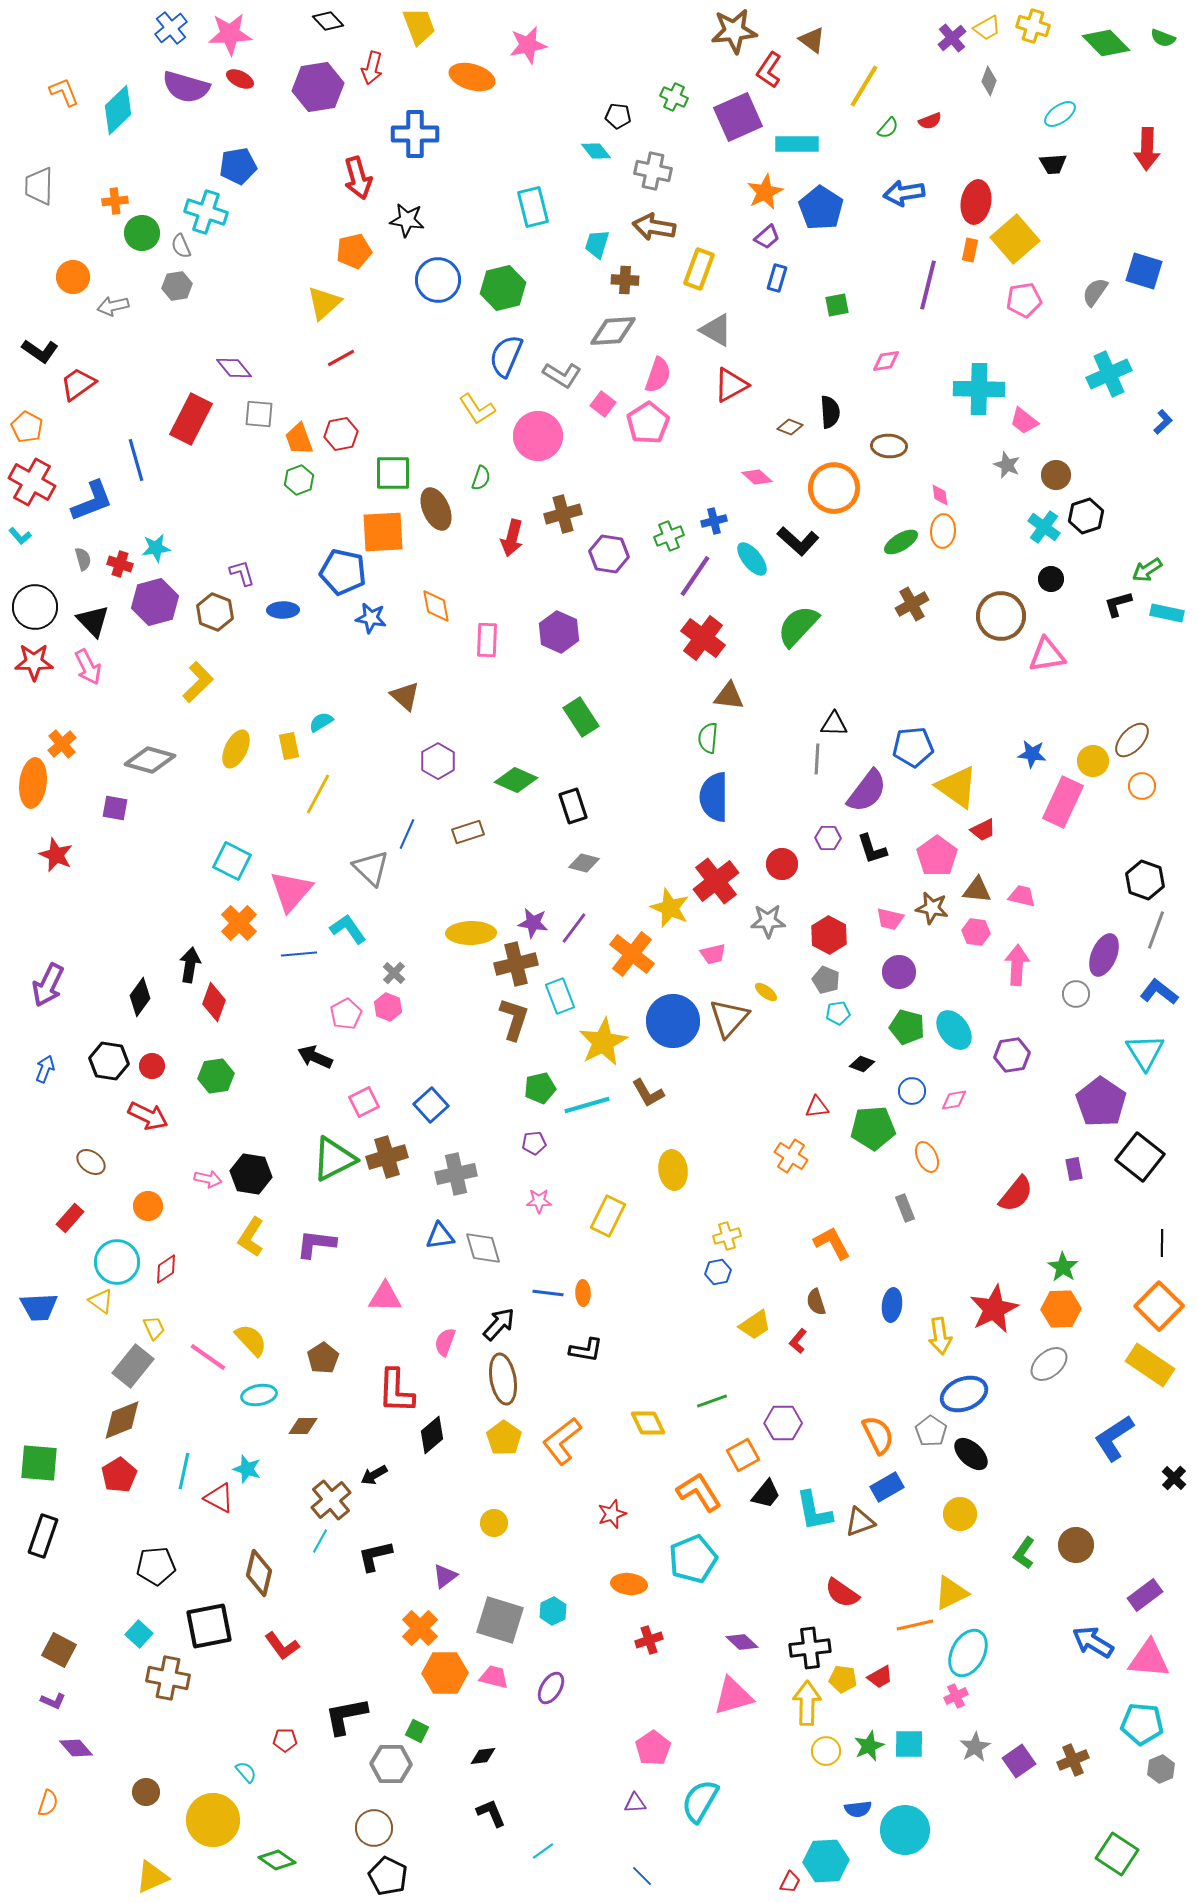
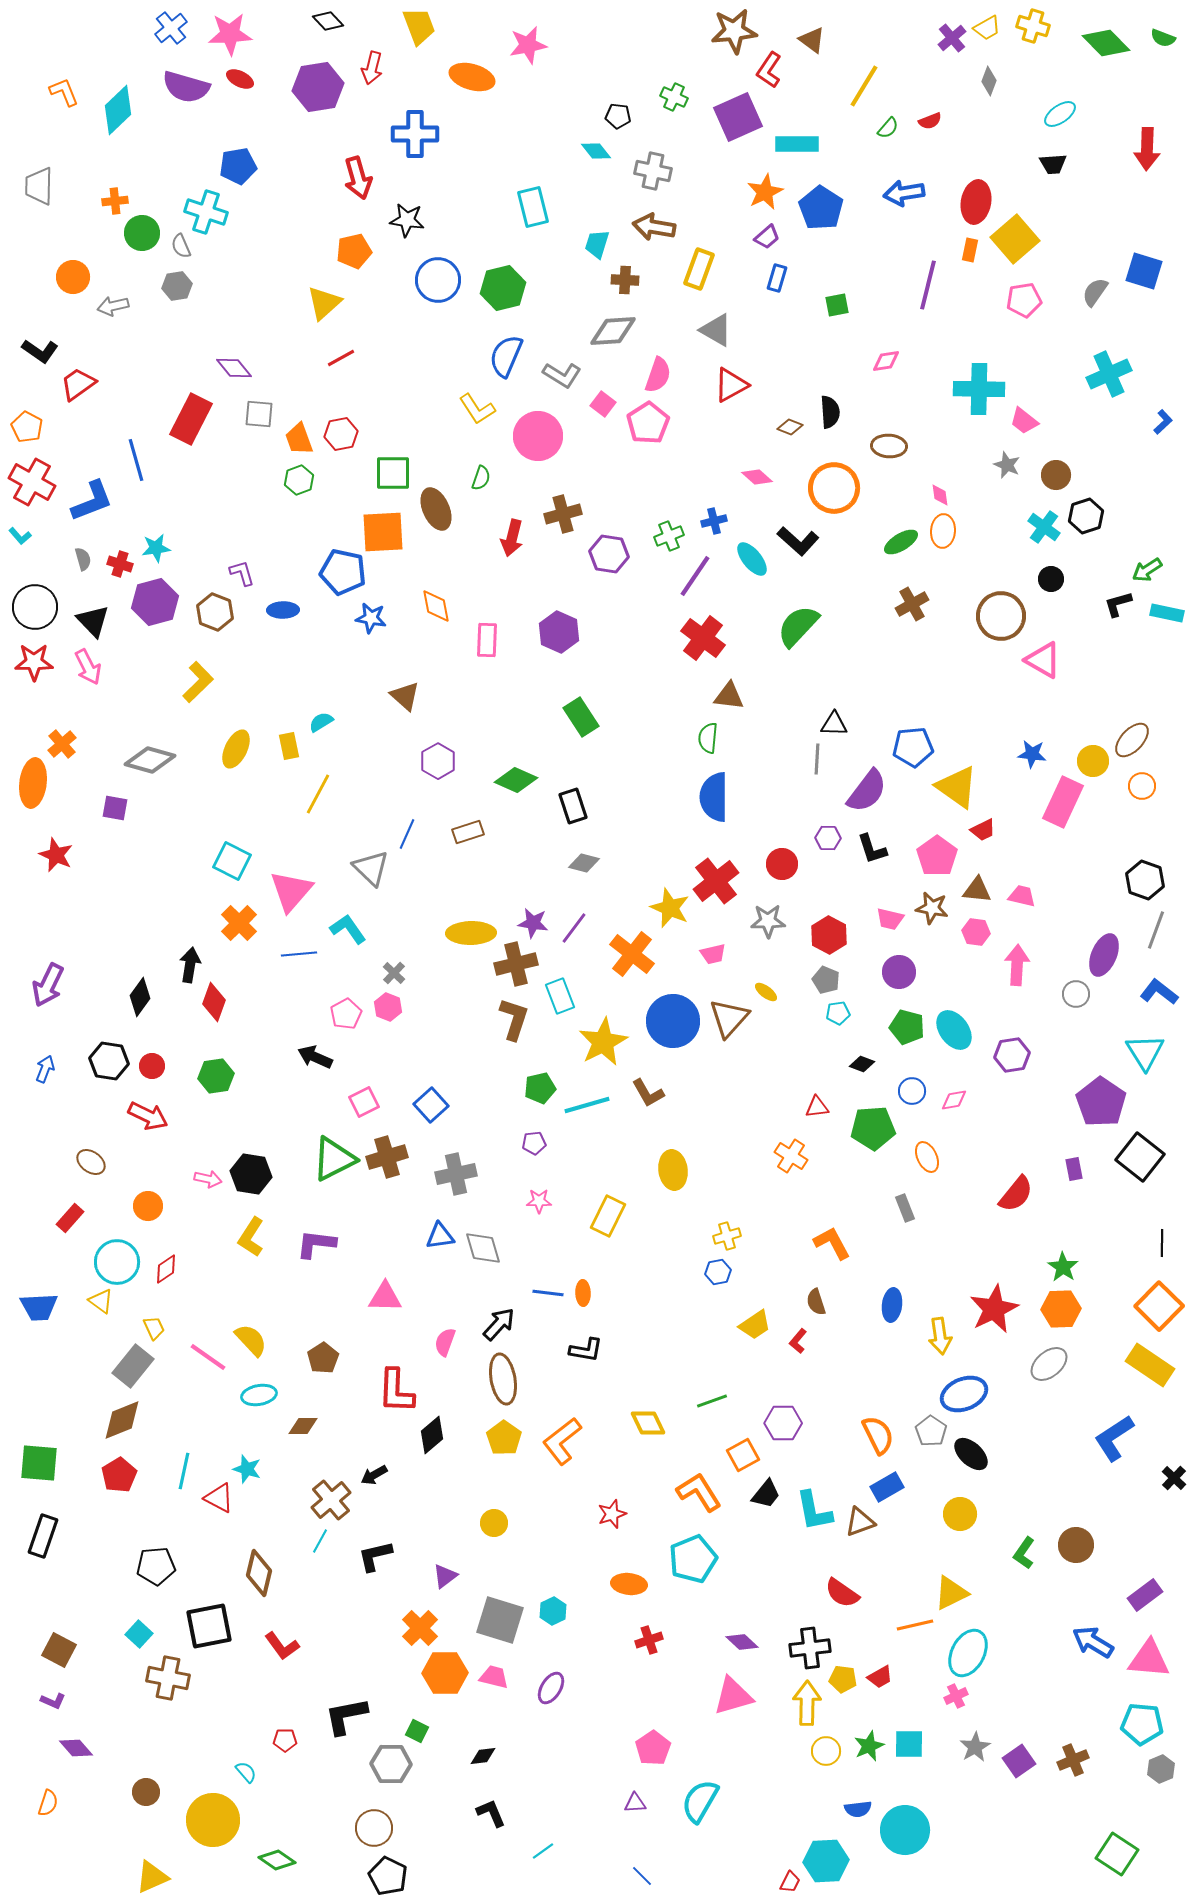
pink triangle at (1047, 655): moved 4 px left, 5 px down; rotated 39 degrees clockwise
